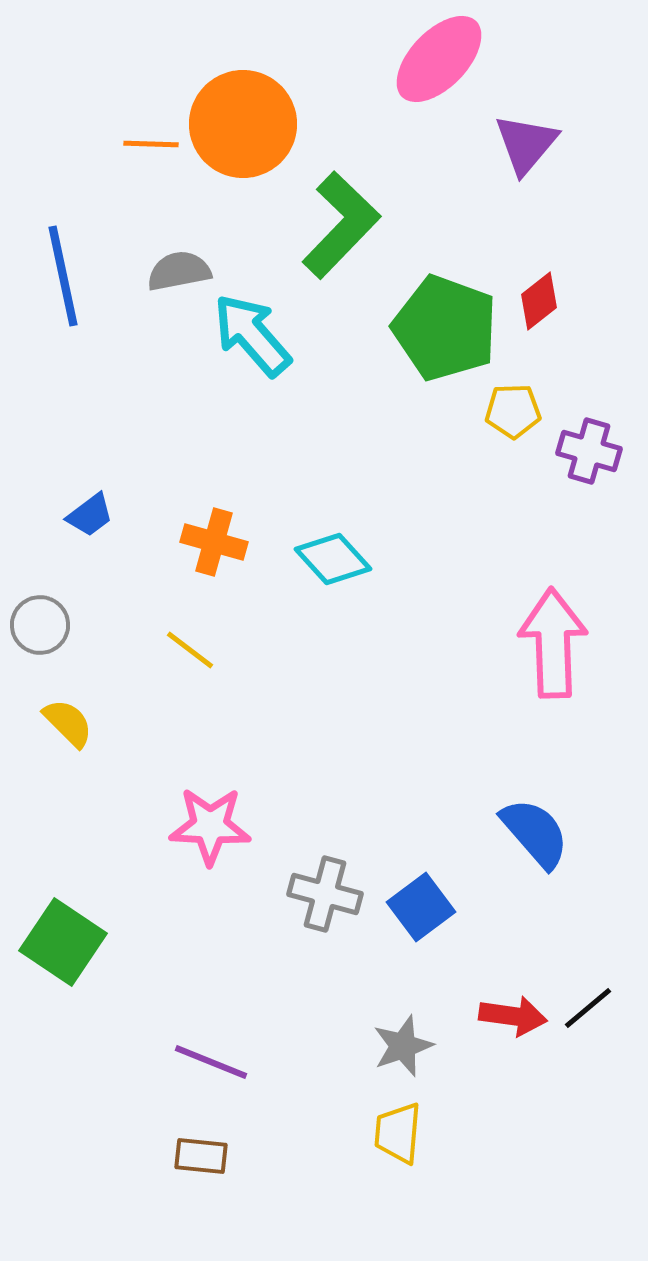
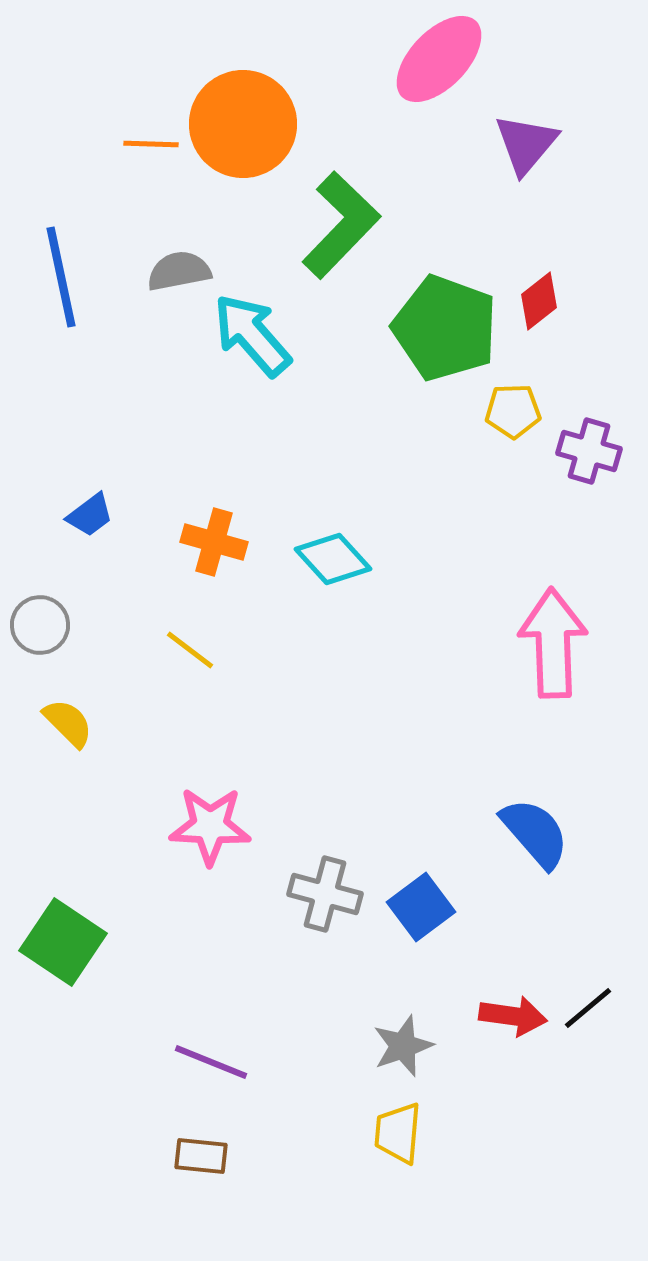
blue line: moved 2 px left, 1 px down
